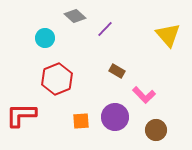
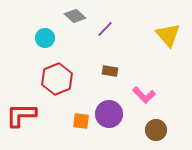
brown rectangle: moved 7 px left; rotated 21 degrees counterclockwise
purple circle: moved 6 px left, 3 px up
orange square: rotated 12 degrees clockwise
